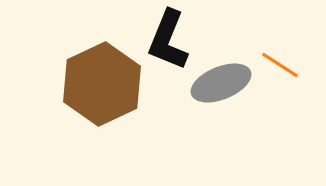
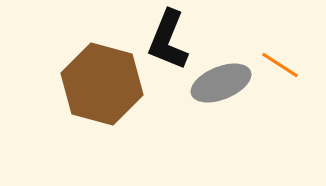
brown hexagon: rotated 20 degrees counterclockwise
